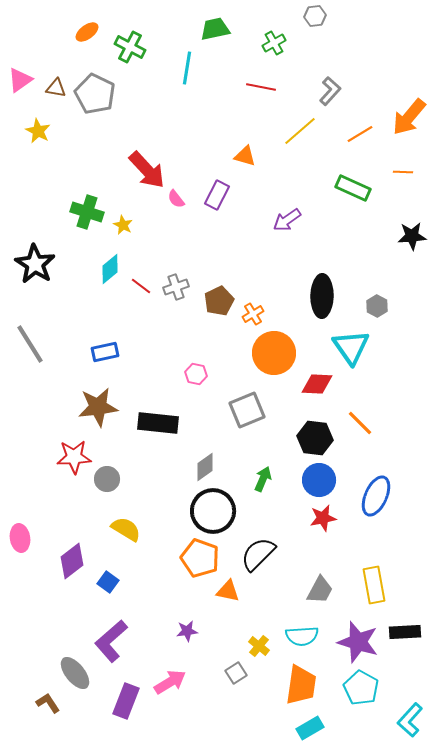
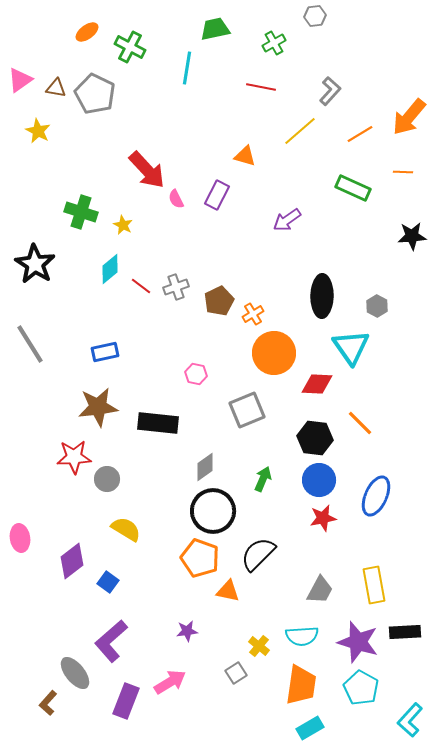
pink semicircle at (176, 199): rotated 12 degrees clockwise
green cross at (87, 212): moved 6 px left
brown L-shape at (48, 703): rotated 105 degrees counterclockwise
